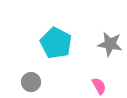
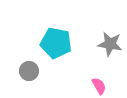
cyan pentagon: rotated 16 degrees counterclockwise
gray circle: moved 2 px left, 11 px up
